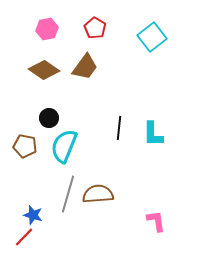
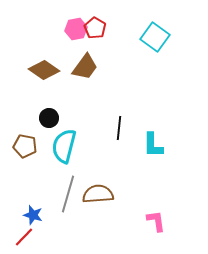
pink hexagon: moved 29 px right
cyan square: moved 3 px right; rotated 16 degrees counterclockwise
cyan L-shape: moved 11 px down
cyan semicircle: rotated 8 degrees counterclockwise
